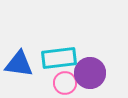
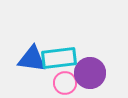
blue triangle: moved 13 px right, 5 px up
